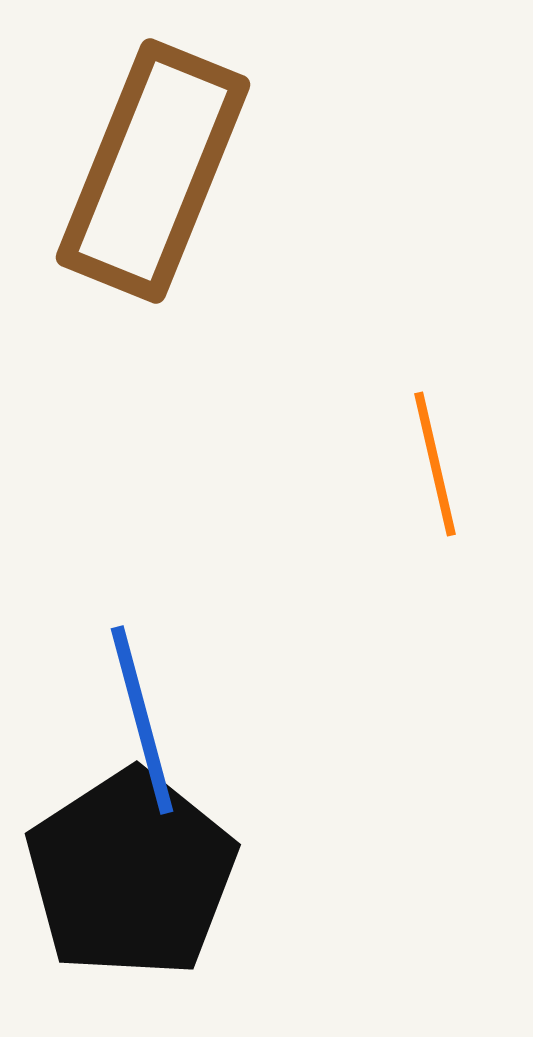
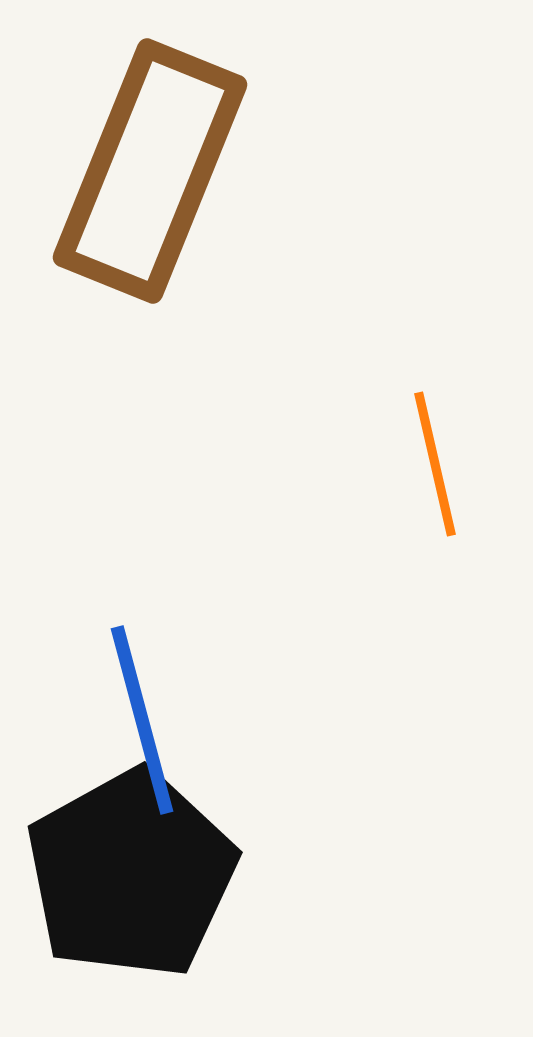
brown rectangle: moved 3 px left
black pentagon: rotated 4 degrees clockwise
